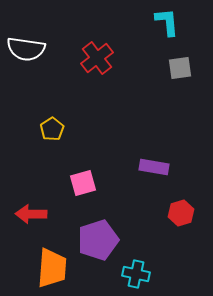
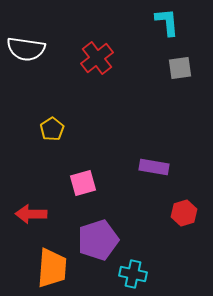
red hexagon: moved 3 px right
cyan cross: moved 3 px left
